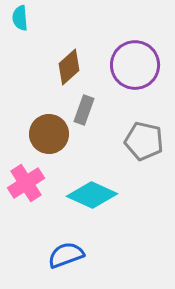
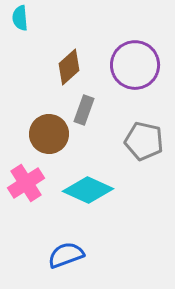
cyan diamond: moved 4 px left, 5 px up
